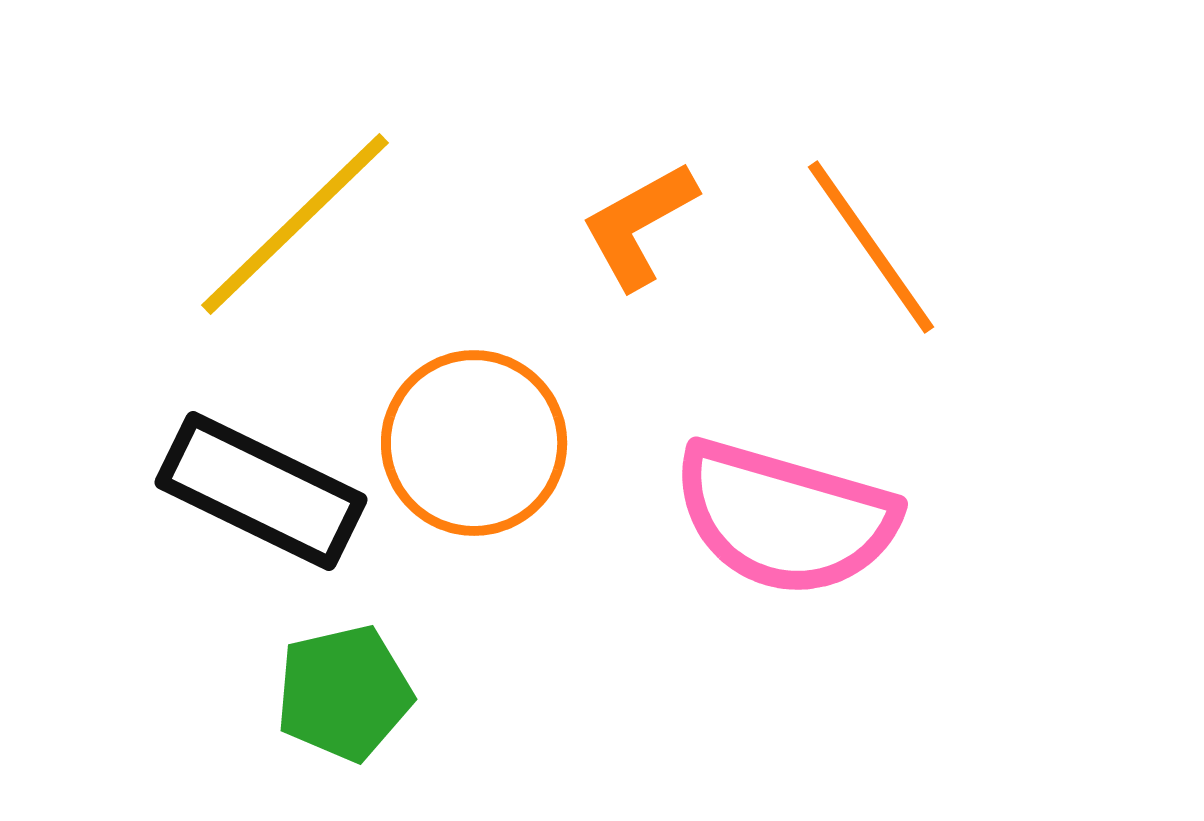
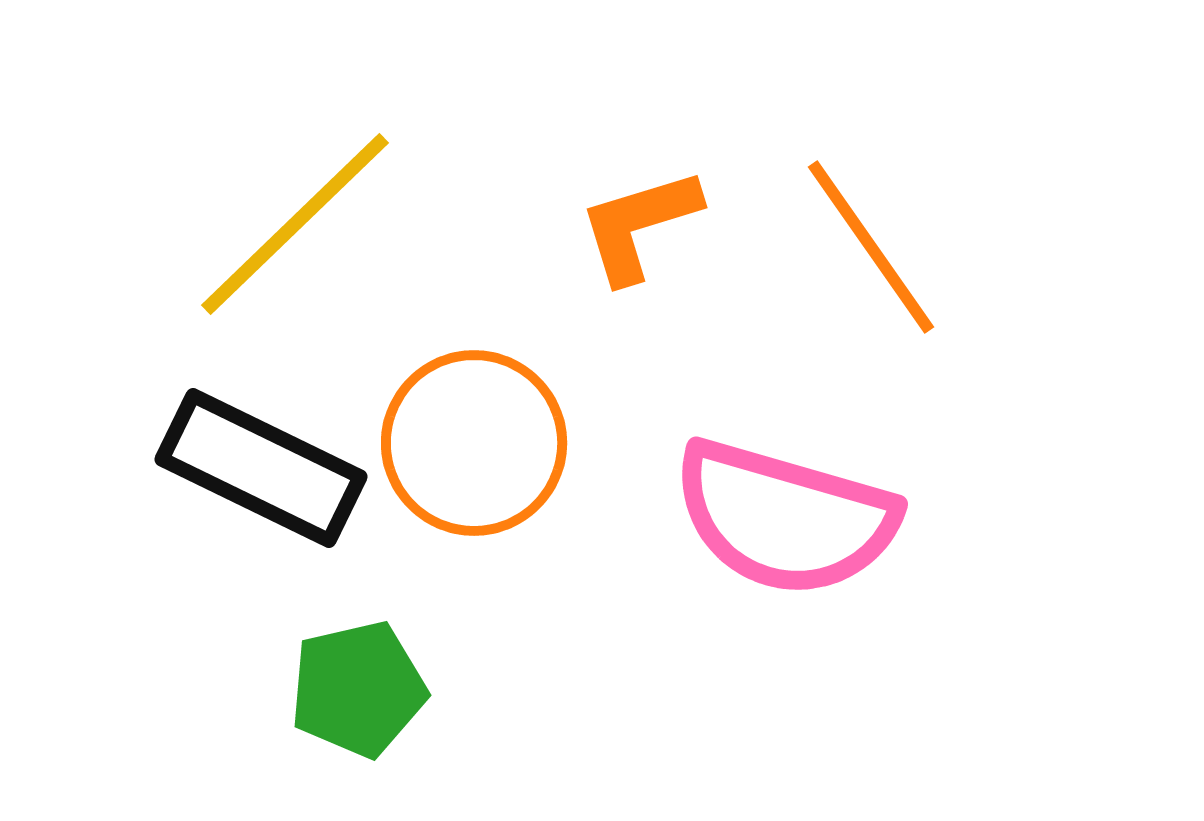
orange L-shape: rotated 12 degrees clockwise
black rectangle: moved 23 px up
green pentagon: moved 14 px right, 4 px up
